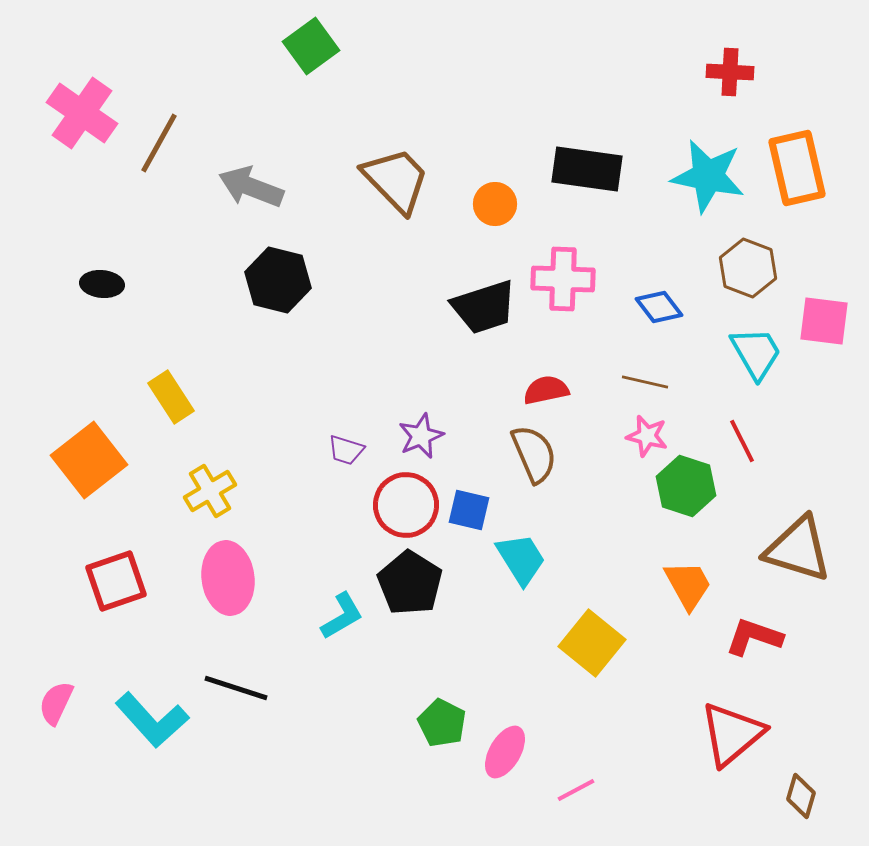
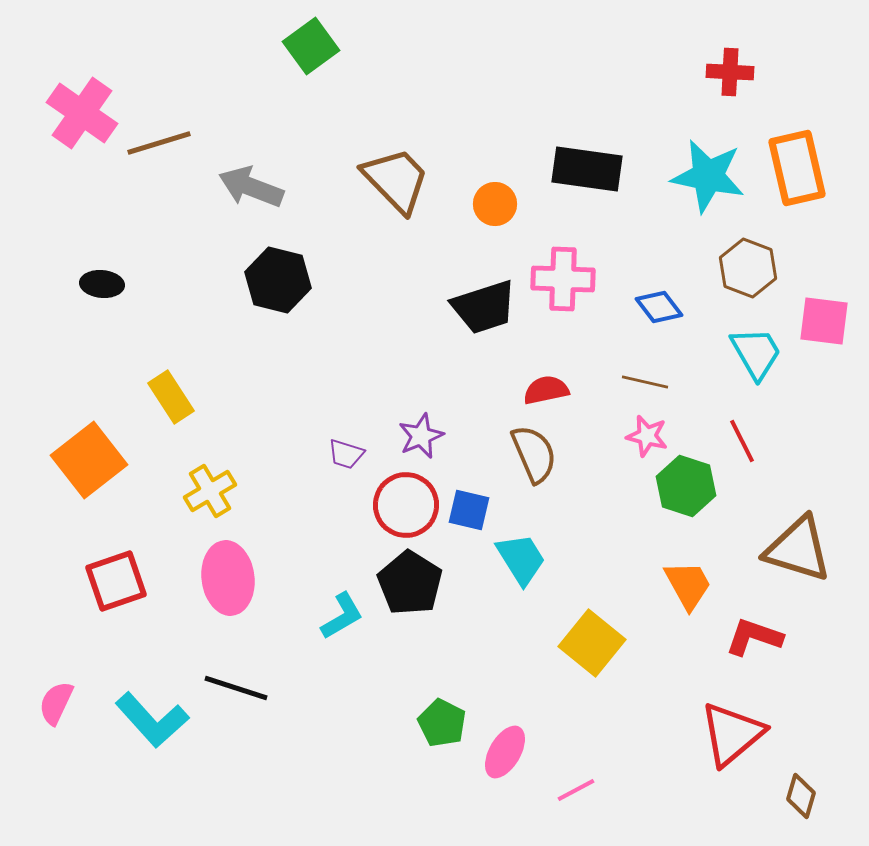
brown line at (159, 143): rotated 44 degrees clockwise
purple trapezoid at (346, 450): moved 4 px down
